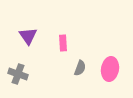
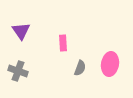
purple triangle: moved 7 px left, 5 px up
pink ellipse: moved 5 px up
gray cross: moved 3 px up
